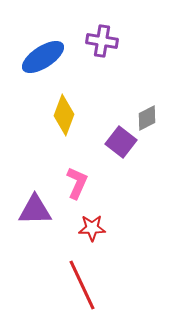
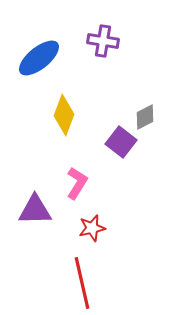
purple cross: moved 1 px right
blue ellipse: moved 4 px left, 1 px down; rotated 6 degrees counterclockwise
gray diamond: moved 2 px left, 1 px up
pink L-shape: rotated 8 degrees clockwise
red star: rotated 12 degrees counterclockwise
red line: moved 2 px up; rotated 12 degrees clockwise
